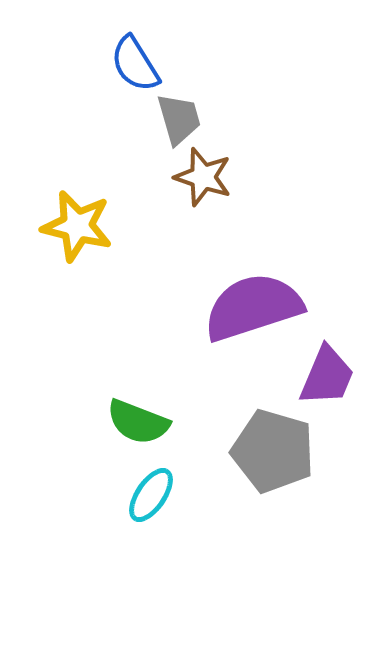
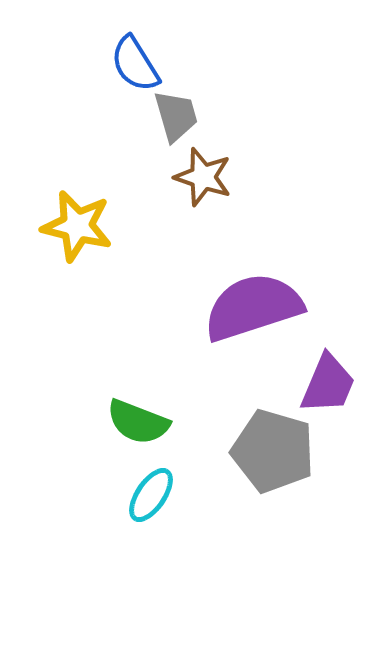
gray trapezoid: moved 3 px left, 3 px up
purple trapezoid: moved 1 px right, 8 px down
